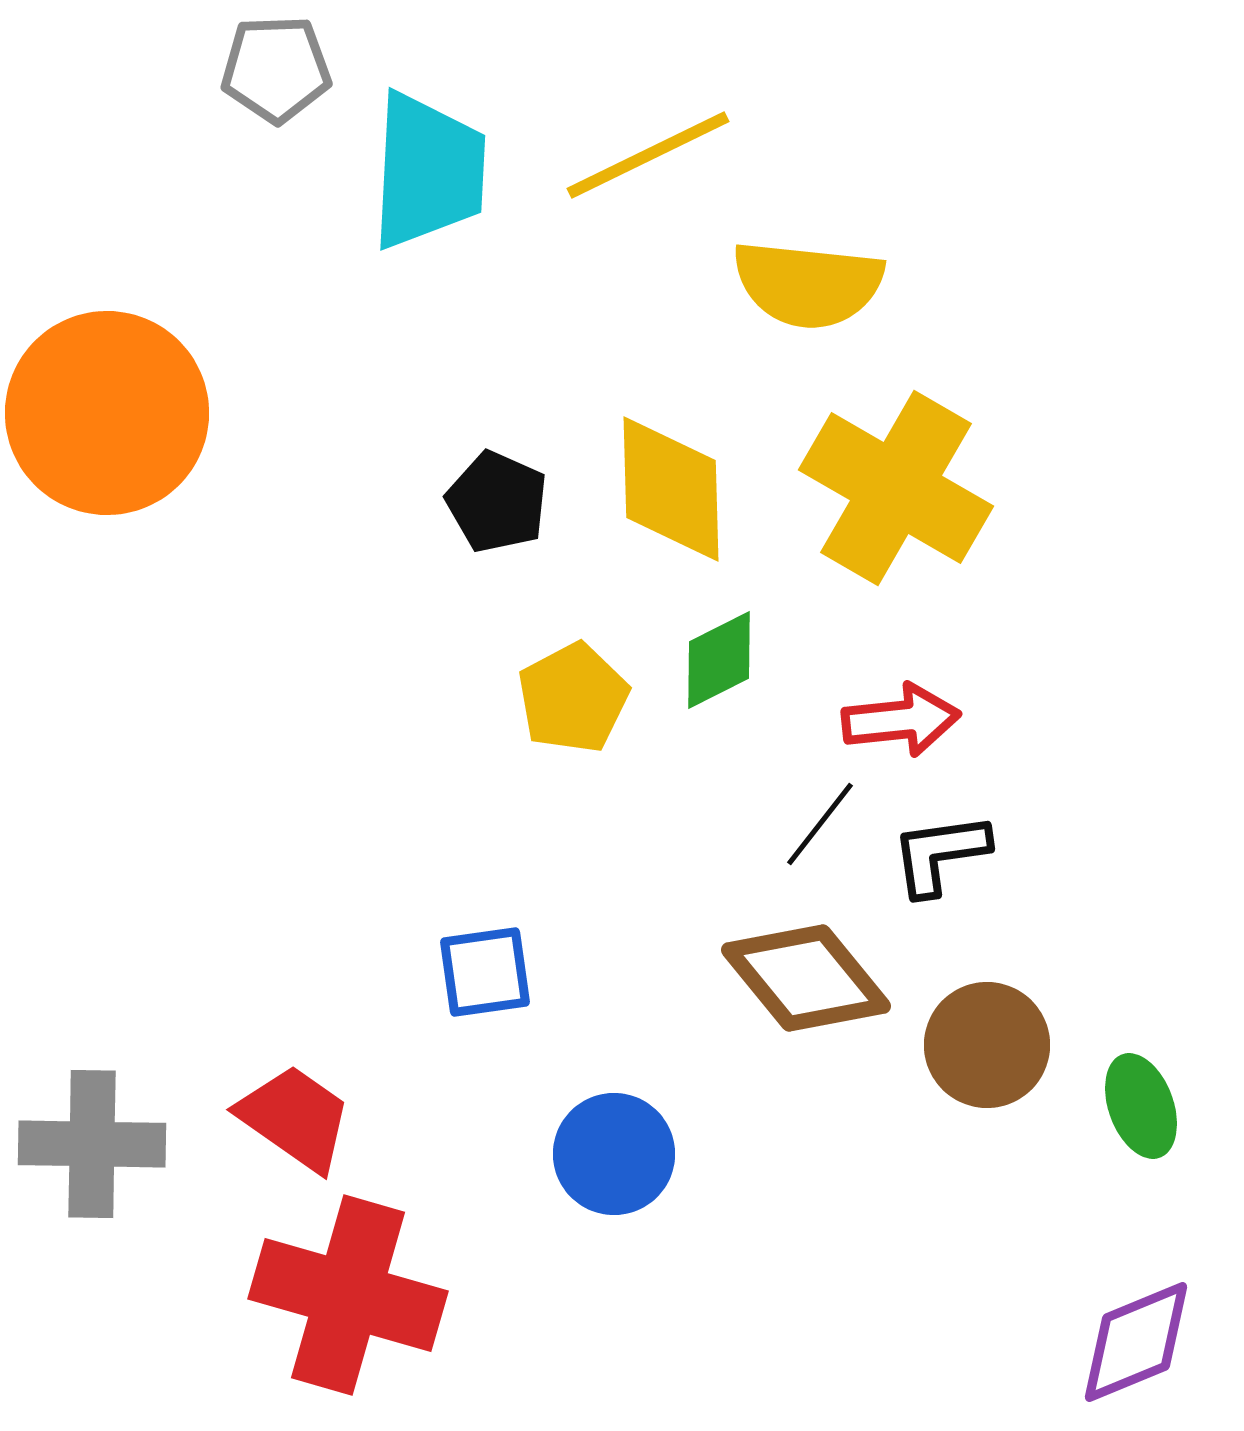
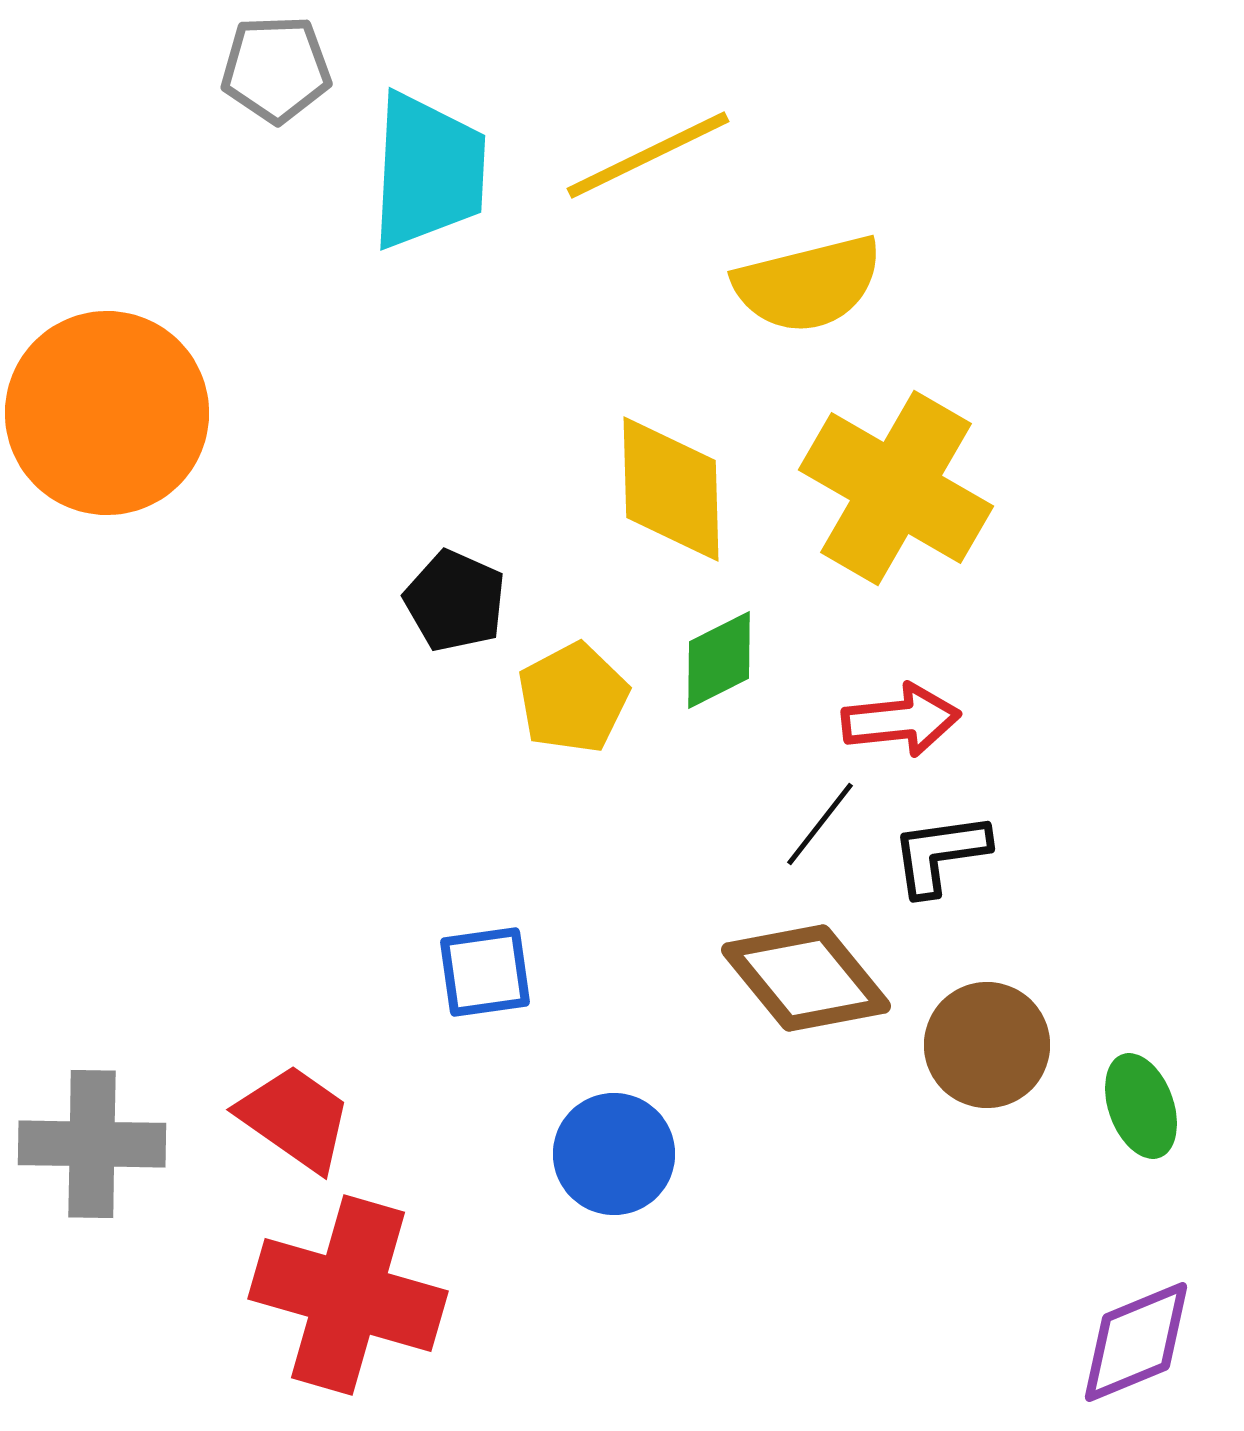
yellow semicircle: rotated 20 degrees counterclockwise
black pentagon: moved 42 px left, 99 px down
